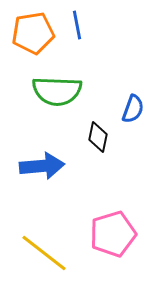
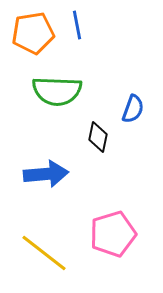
blue arrow: moved 4 px right, 8 px down
